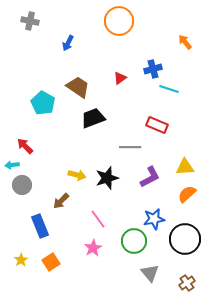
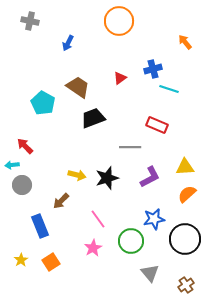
green circle: moved 3 px left
brown cross: moved 1 px left, 2 px down
